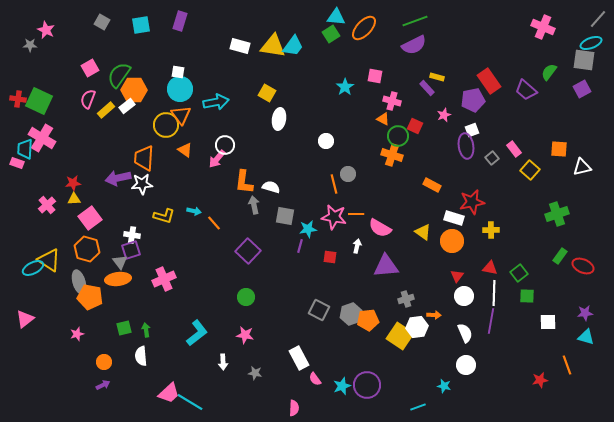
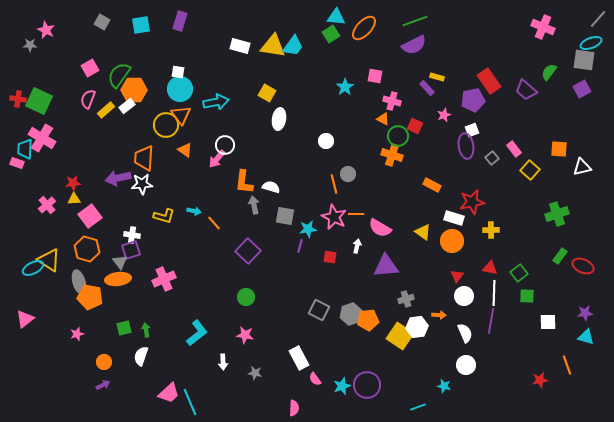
pink star at (334, 217): rotated 15 degrees clockwise
pink square at (90, 218): moved 2 px up
orange arrow at (434, 315): moved 5 px right
white semicircle at (141, 356): rotated 24 degrees clockwise
cyan line at (190, 402): rotated 36 degrees clockwise
